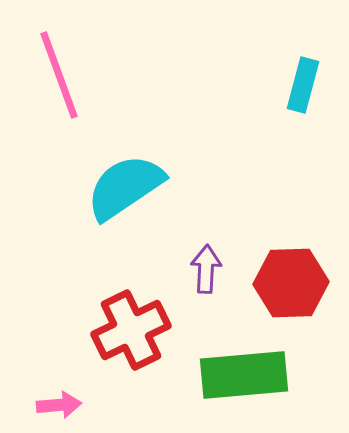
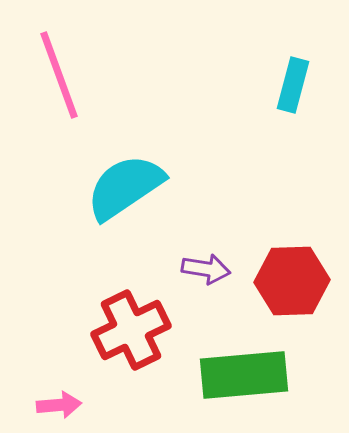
cyan rectangle: moved 10 px left
purple arrow: rotated 96 degrees clockwise
red hexagon: moved 1 px right, 2 px up
